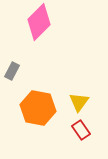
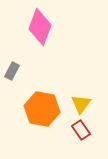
pink diamond: moved 1 px right, 5 px down; rotated 24 degrees counterclockwise
yellow triangle: moved 2 px right, 2 px down
orange hexagon: moved 4 px right, 1 px down
